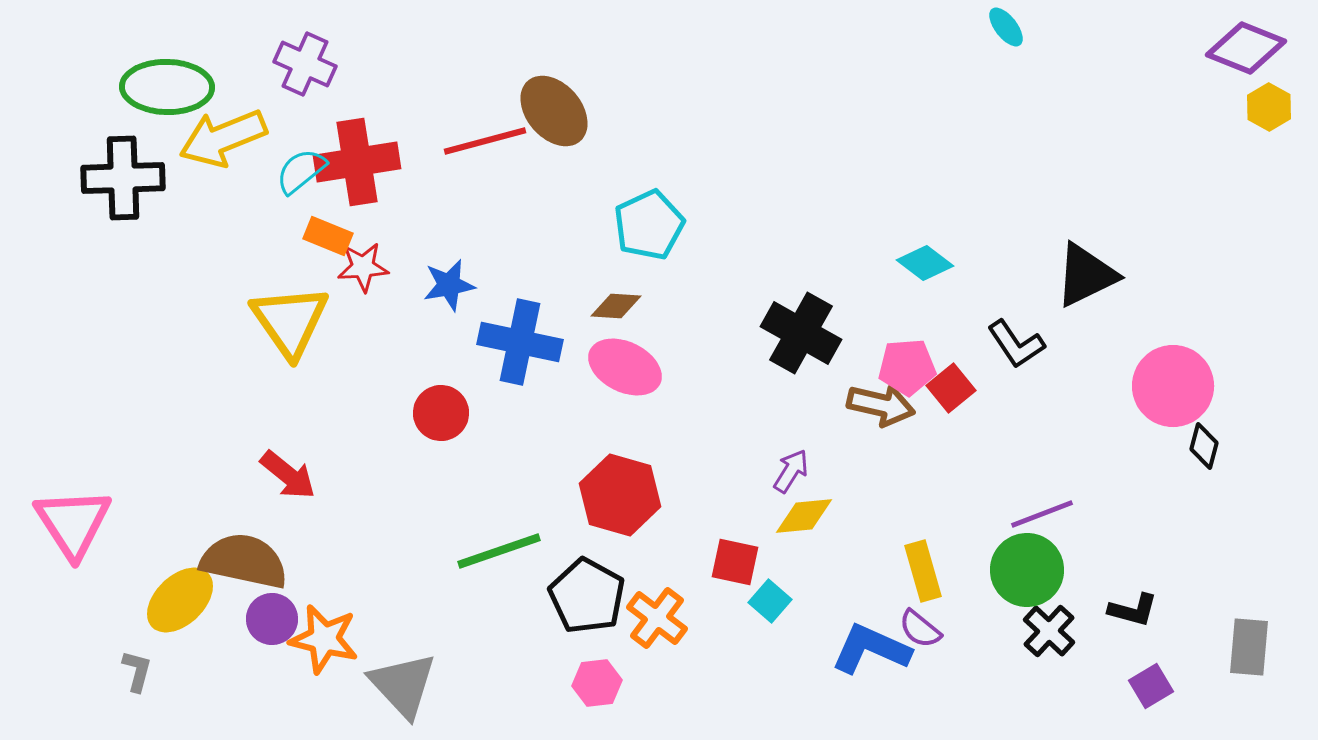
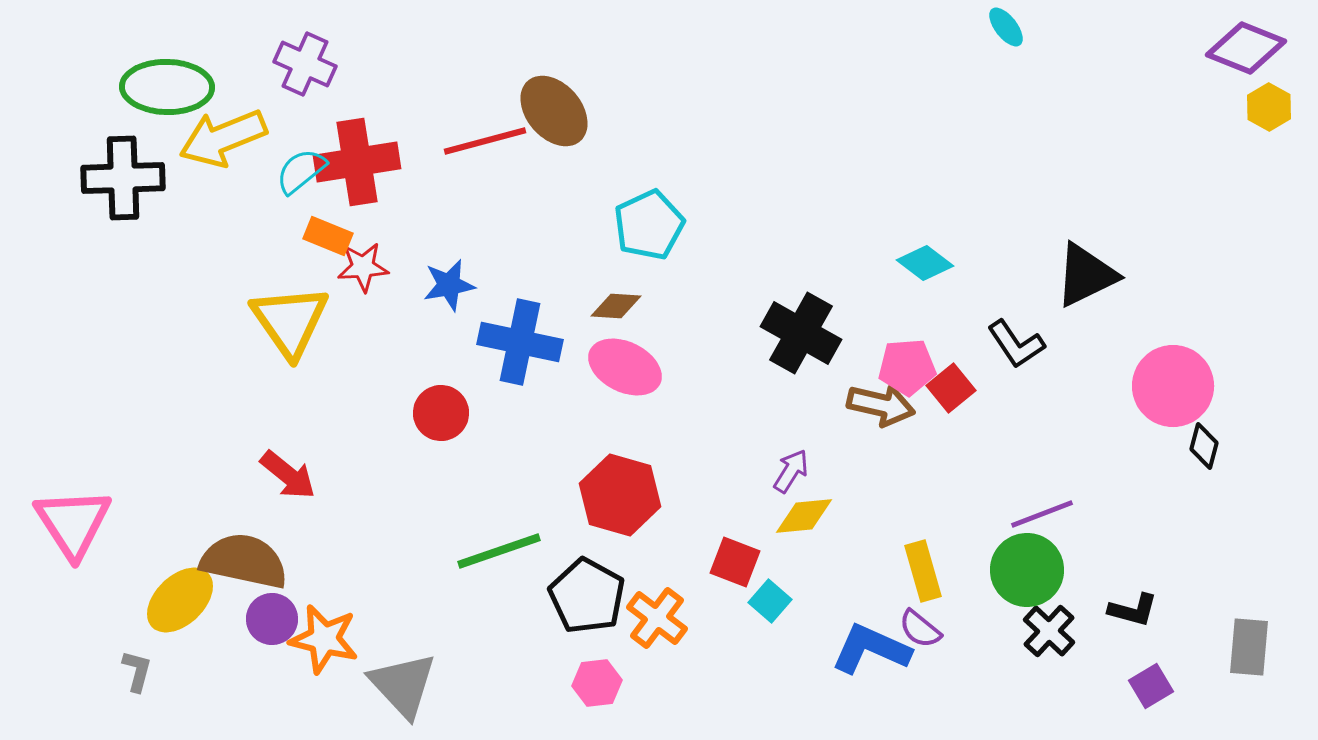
red square at (735, 562): rotated 9 degrees clockwise
